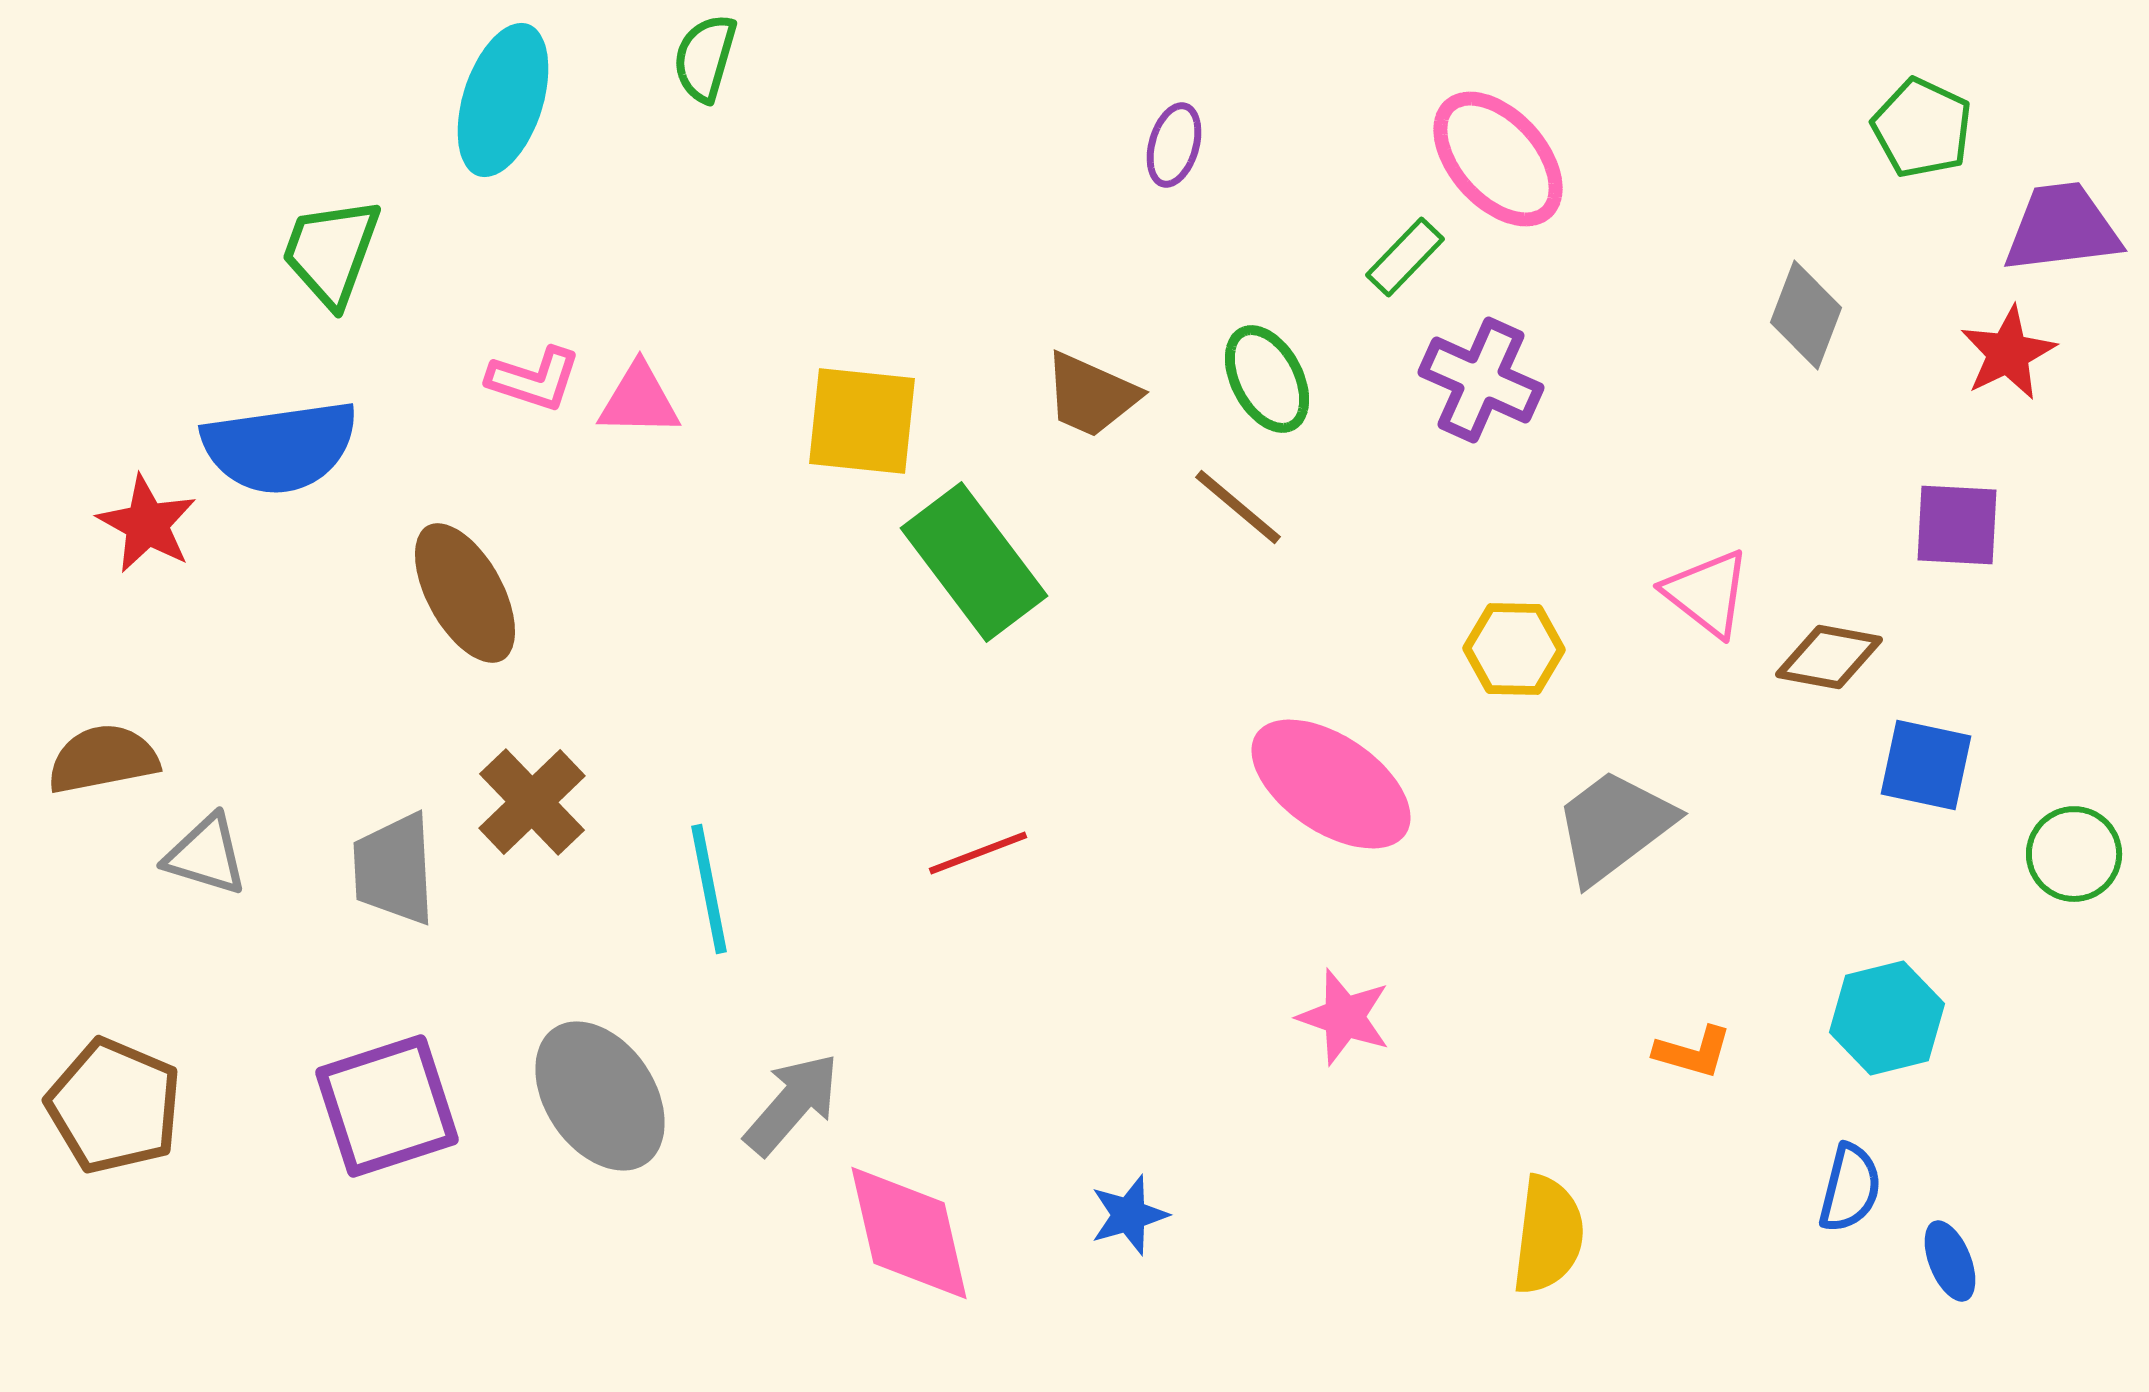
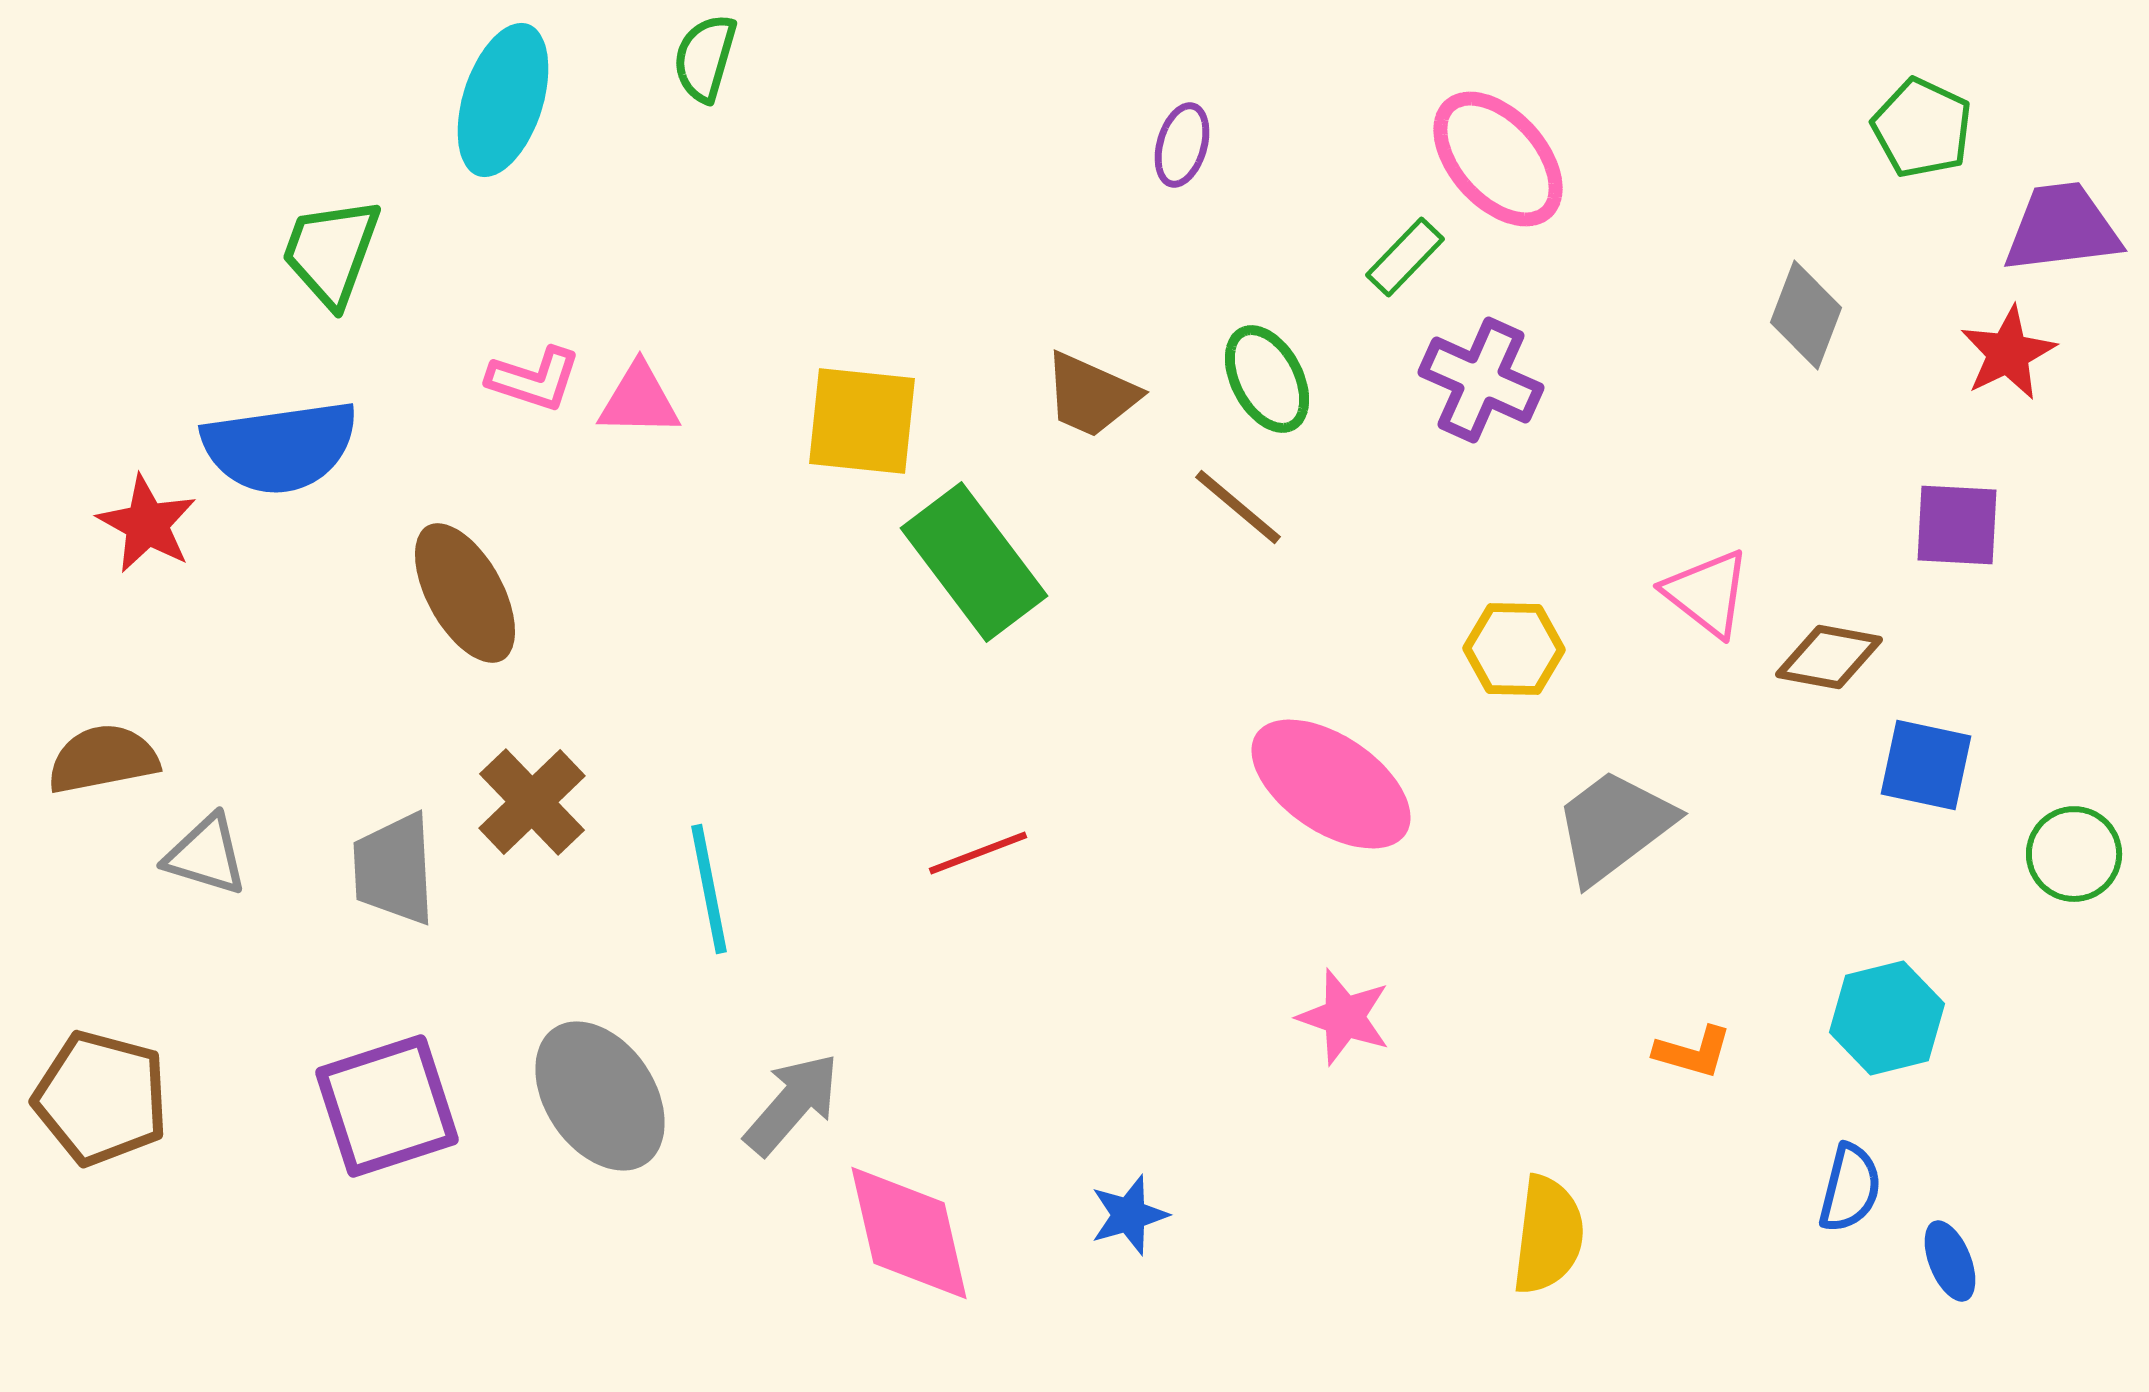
purple ellipse at (1174, 145): moved 8 px right
brown pentagon at (114, 1106): moved 13 px left, 8 px up; rotated 8 degrees counterclockwise
